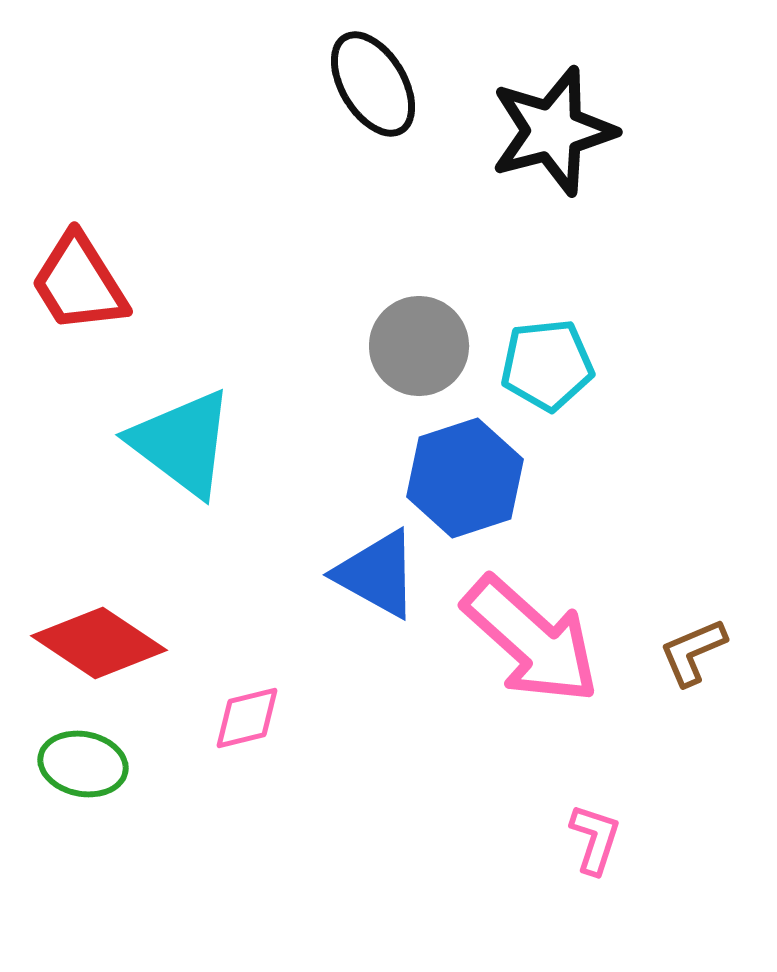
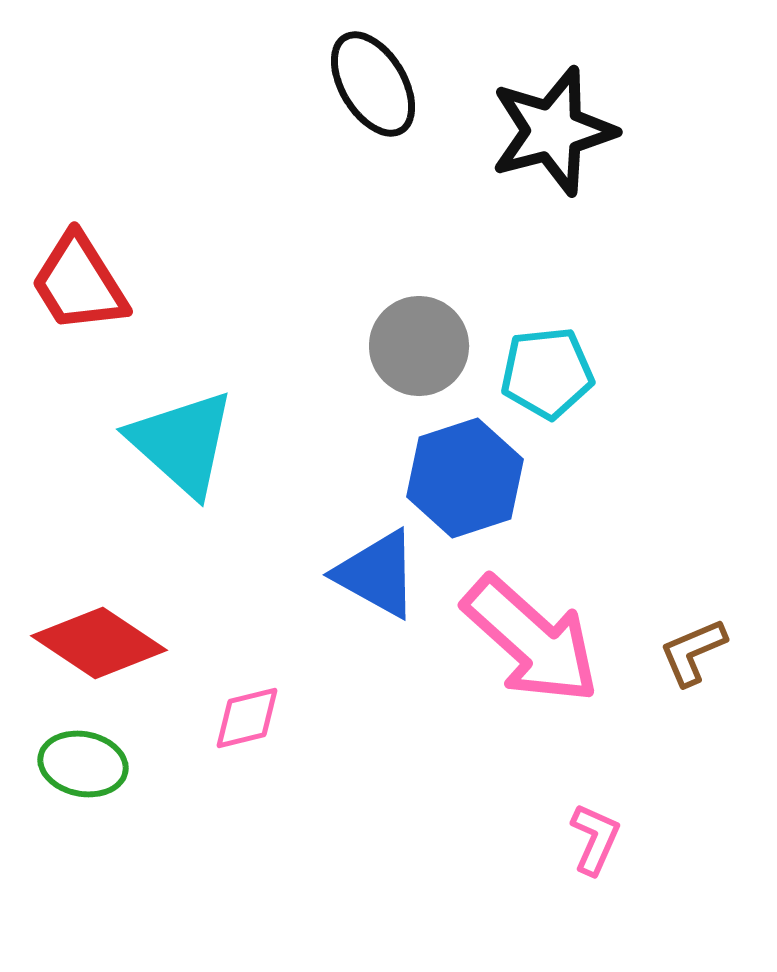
cyan pentagon: moved 8 px down
cyan triangle: rotated 5 degrees clockwise
pink L-shape: rotated 6 degrees clockwise
